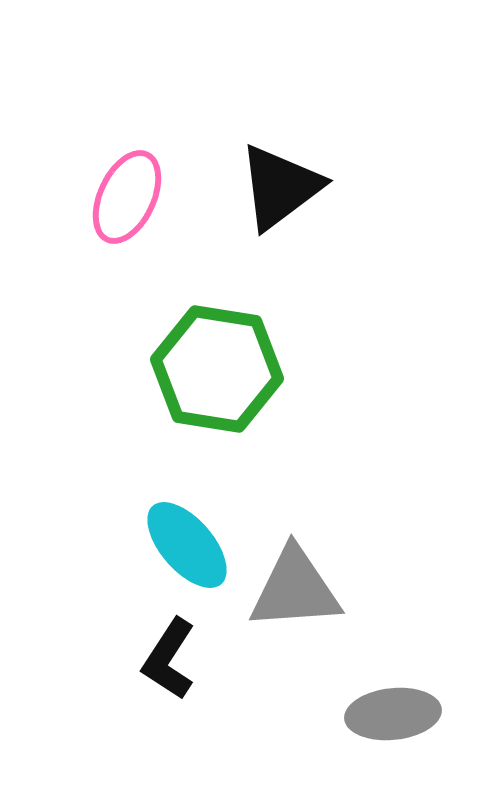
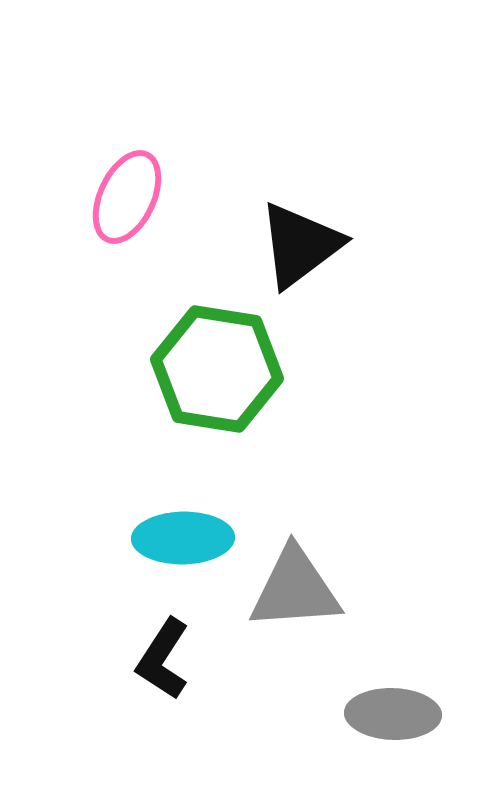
black triangle: moved 20 px right, 58 px down
cyan ellipse: moved 4 px left, 7 px up; rotated 50 degrees counterclockwise
black L-shape: moved 6 px left
gray ellipse: rotated 8 degrees clockwise
